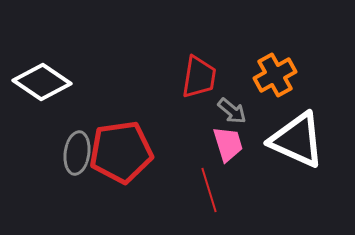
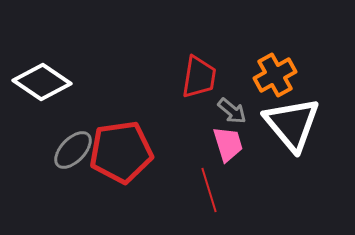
white triangle: moved 5 px left, 16 px up; rotated 26 degrees clockwise
gray ellipse: moved 4 px left, 3 px up; rotated 36 degrees clockwise
